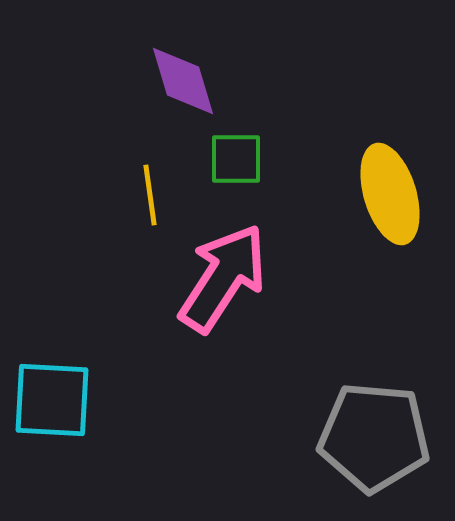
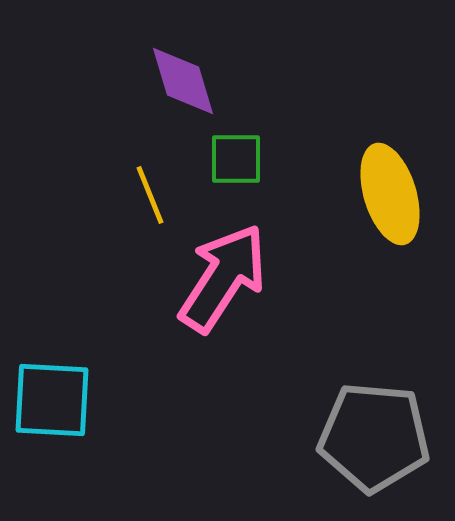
yellow line: rotated 14 degrees counterclockwise
